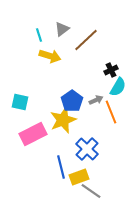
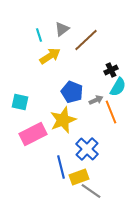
yellow arrow: rotated 50 degrees counterclockwise
blue pentagon: moved 9 px up; rotated 15 degrees counterclockwise
